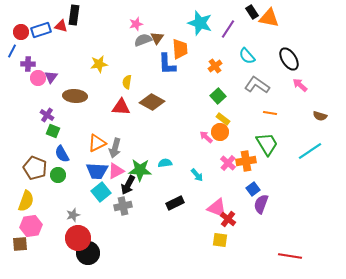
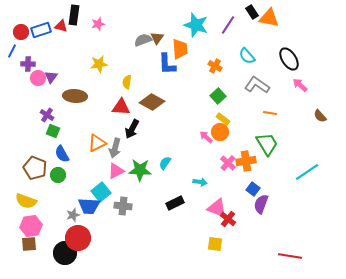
cyan star at (200, 23): moved 4 px left, 2 px down
pink star at (136, 24): moved 38 px left
purple line at (228, 29): moved 4 px up
orange cross at (215, 66): rotated 24 degrees counterclockwise
brown semicircle at (320, 116): rotated 32 degrees clockwise
cyan line at (310, 151): moved 3 px left, 21 px down
cyan semicircle at (165, 163): rotated 48 degrees counterclockwise
blue trapezoid at (97, 171): moved 8 px left, 35 px down
cyan arrow at (197, 175): moved 3 px right, 7 px down; rotated 40 degrees counterclockwise
black arrow at (128, 185): moved 4 px right, 56 px up
blue square at (253, 189): rotated 16 degrees counterclockwise
yellow semicircle at (26, 201): rotated 90 degrees clockwise
gray cross at (123, 206): rotated 18 degrees clockwise
yellow square at (220, 240): moved 5 px left, 4 px down
brown square at (20, 244): moved 9 px right
black circle at (88, 253): moved 23 px left
